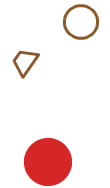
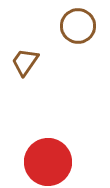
brown circle: moved 3 px left, 4 px down
